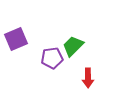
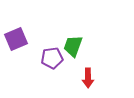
green trapezoid: rotated 25 degrees counterclockwise
